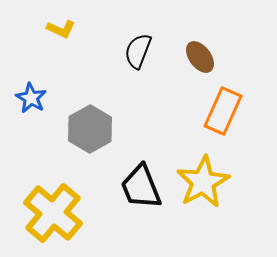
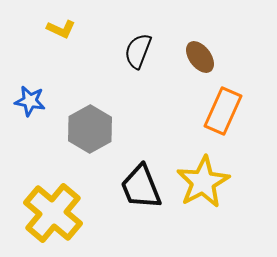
blue star: moved 1 px left, 3 px down; rotated 20 degrees counterclockwise
